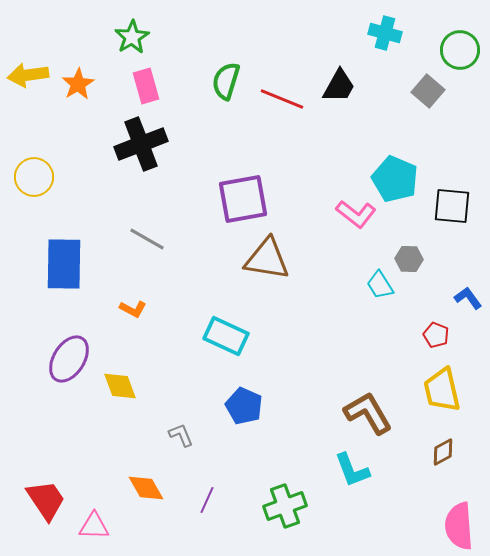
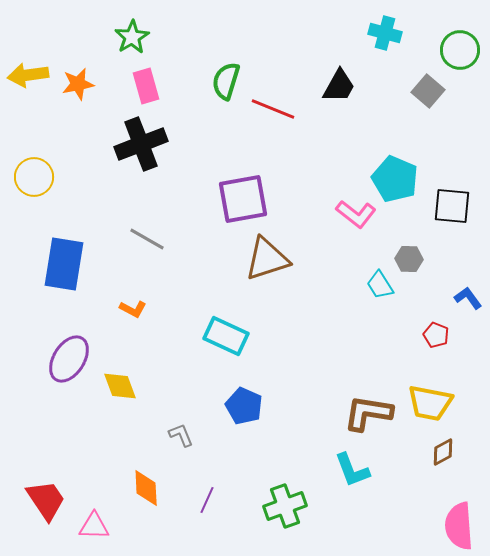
orange star: rotated 20 degrees clockwise
red line: moved 9 px left, 10 px down
brown triangle: rotated 27 degrees counterclockwise
blue rectangle: rotated 8 degrees clockwise
yellow trapezoid: moved 12 px left, 13 px down; rotated 66 degrees counterclockwise
brown L-shape: rotated 51 degrees counterclockwise
orange diamond: rotated 27 degrees clockwise
